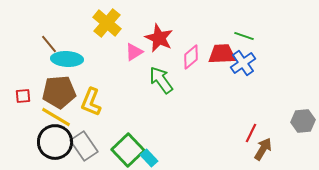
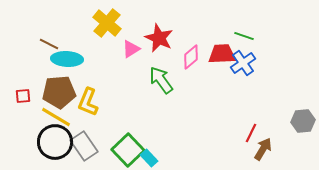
brown line: rotated 24 degrees counterclockwise
pink triangle: moved 3 px left, 3 px up
yellow L-shape: moved 3 px left
